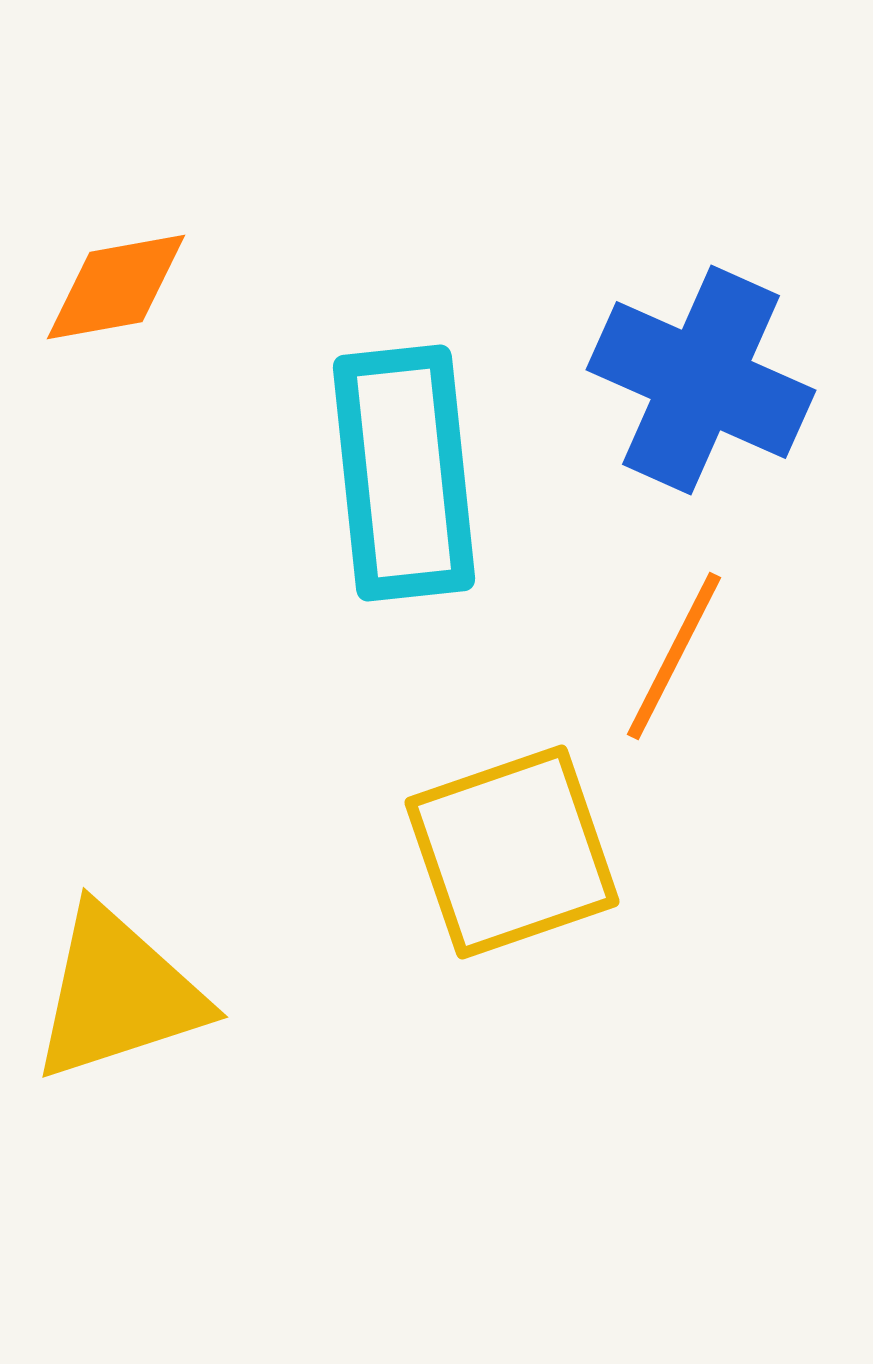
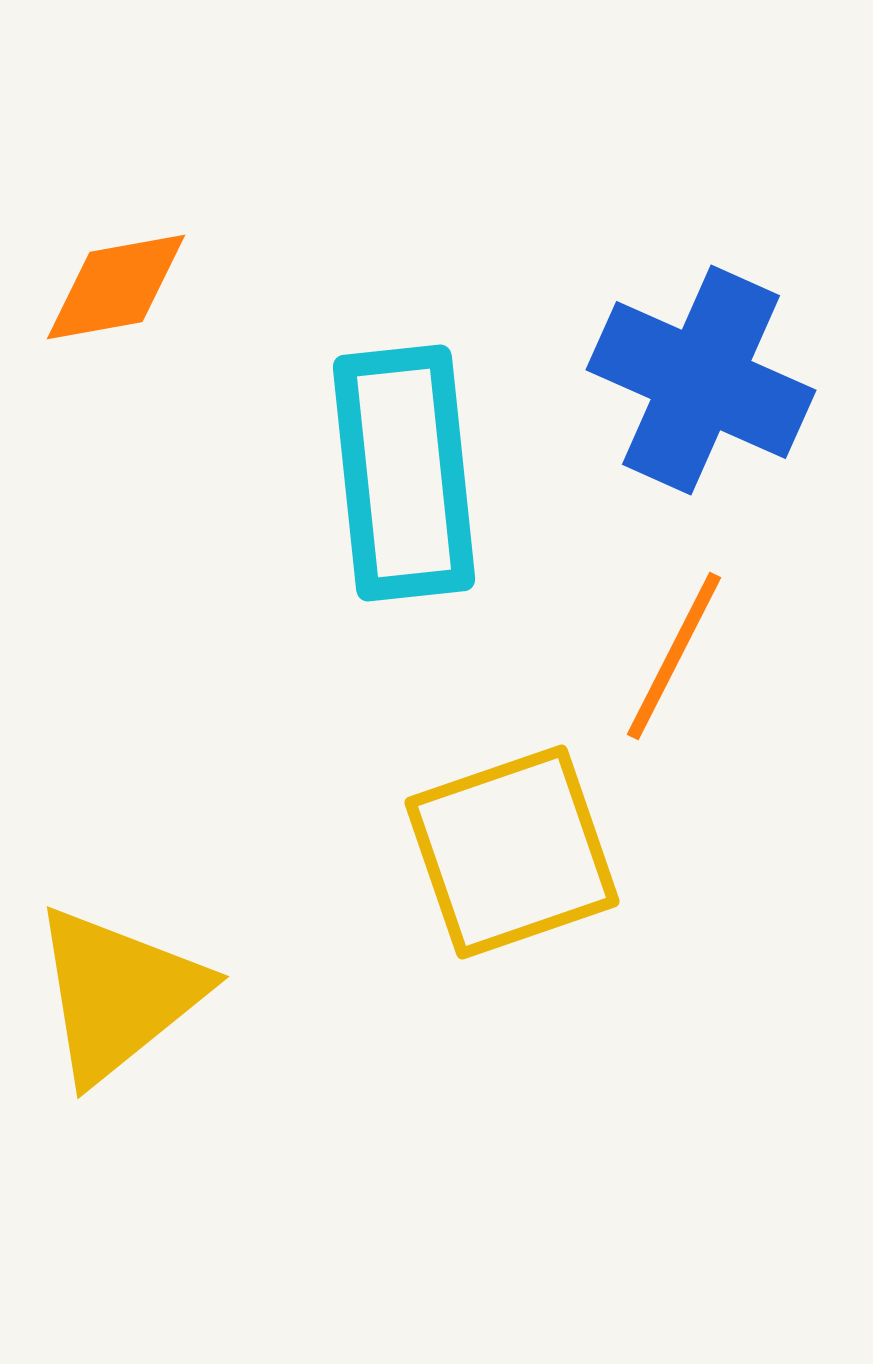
yellow triangle: rotated 21 degrees counterclockwise
